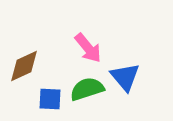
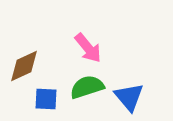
blue triangle: moved 4 px right, 20 px down
green semicircle: moved 2 px up
blue square: moved 4 px left
